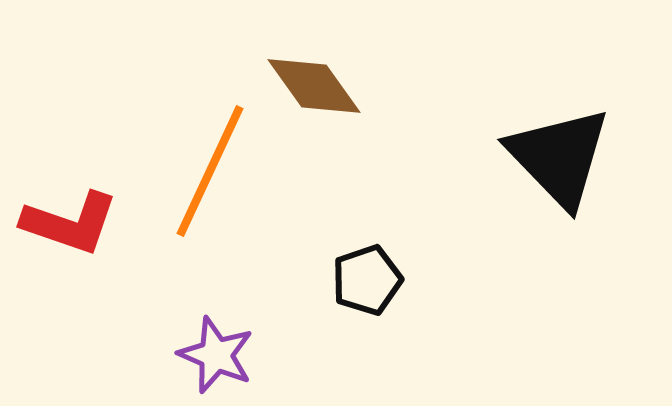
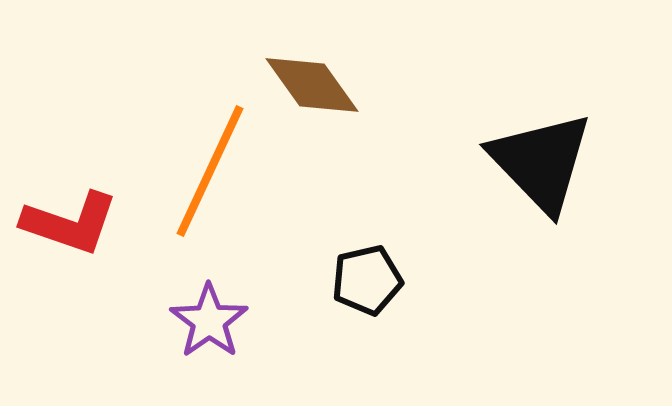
brown diamond: moved 2 px left, 1 px up
black triangle: moved 18 px left, 5 px down
black pentagon: rotated 6 degrees clockwise
purple star: moved 7 px left, 34 px up; rotated 14 degrees clockwise
